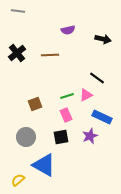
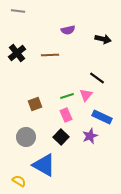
pink triangle: rotated 24 degrees counterclockwise
black square: rotated 35 degrees counterclockwise
yellow semicircle: moved 1 px right, 1 px down; rotated 72 degrees clockwise
